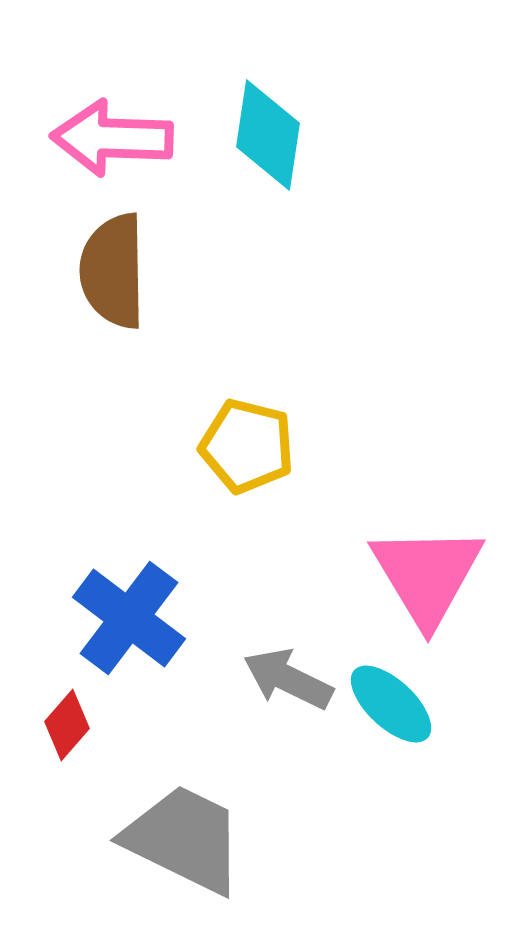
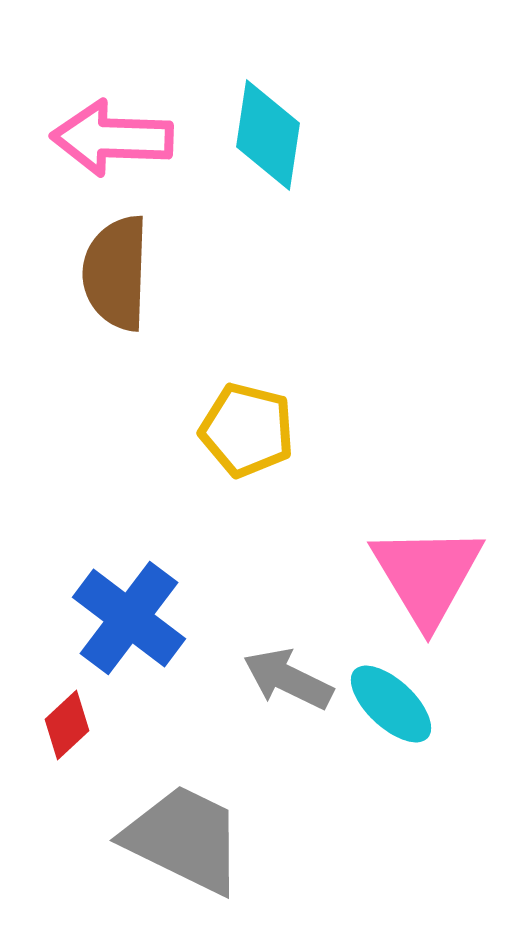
brown semicircle: moved 3 px right, 2 px down; rotated 3 degrees clockwise
yellow pentagon: moved 16 px up
red diamond: rotated 6 degrees clockwise
